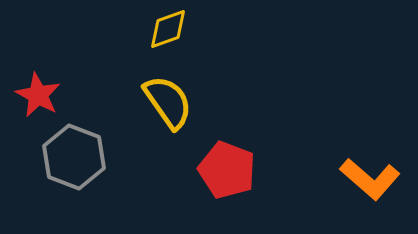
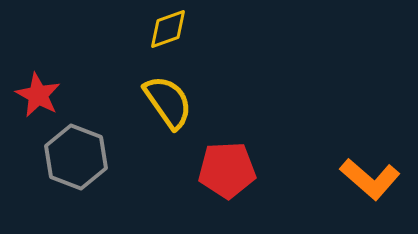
gray hexagon: moved 2 px right
red pentagon: rotated 24 degrees counterclockwise
